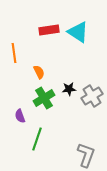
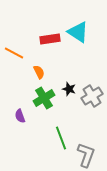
red rectangle: moved 1 px right, 9 px down
orange line: rotated 54 degrees counterclockwise
black star: rotated 24 degrees clockwise
green line: moved 24 px right, 1 px up; rotated 40 degrees counterclockwise
